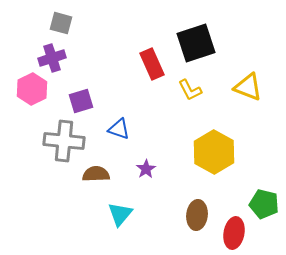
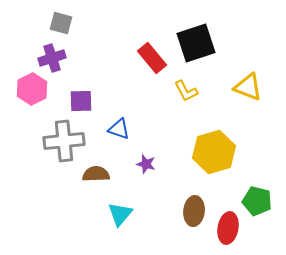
red rectangle: moved 6 px up; rotated 16 degrees counterclockwise
yellow L-shape: moved 4 px left, 1 px down
purple square: rotated 15 degrees clockwise
gray cross: rotated 12 degrees counterclockwise
yellow hexagon: rotated 15 degrees clockwise
purple star: moved 5 px up; rotated 24 degrees counterclockwise
green pentagon: moved 7 px left, 3 px up
brown ellipse: moved 3 px left, 4 px up
red ellipse: moved 6 px left, 5 px up
